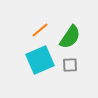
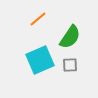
orange line: moved 2 px left, 11 px up
